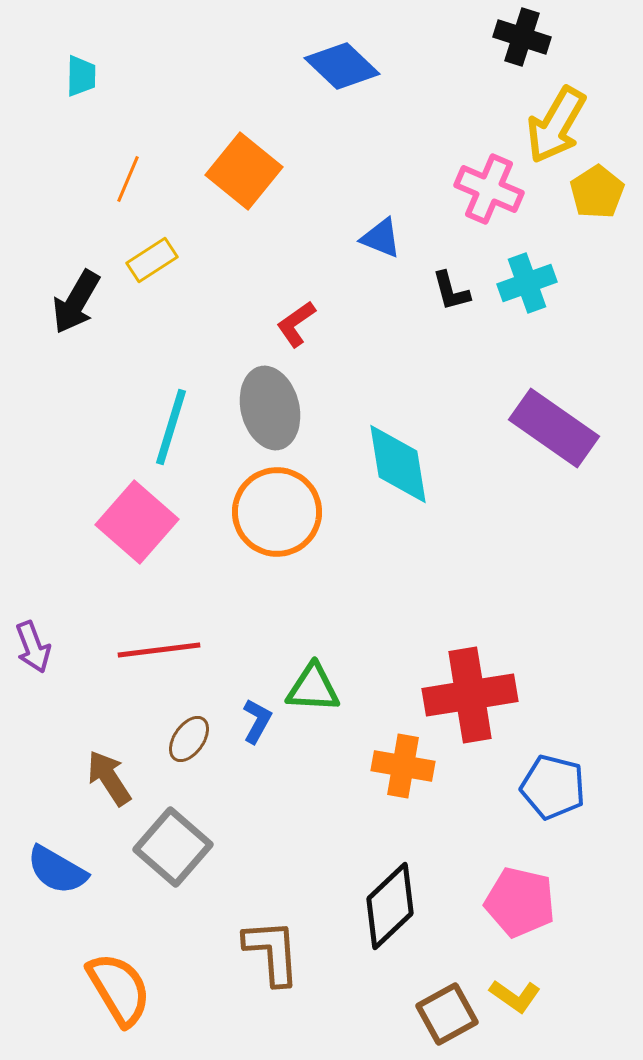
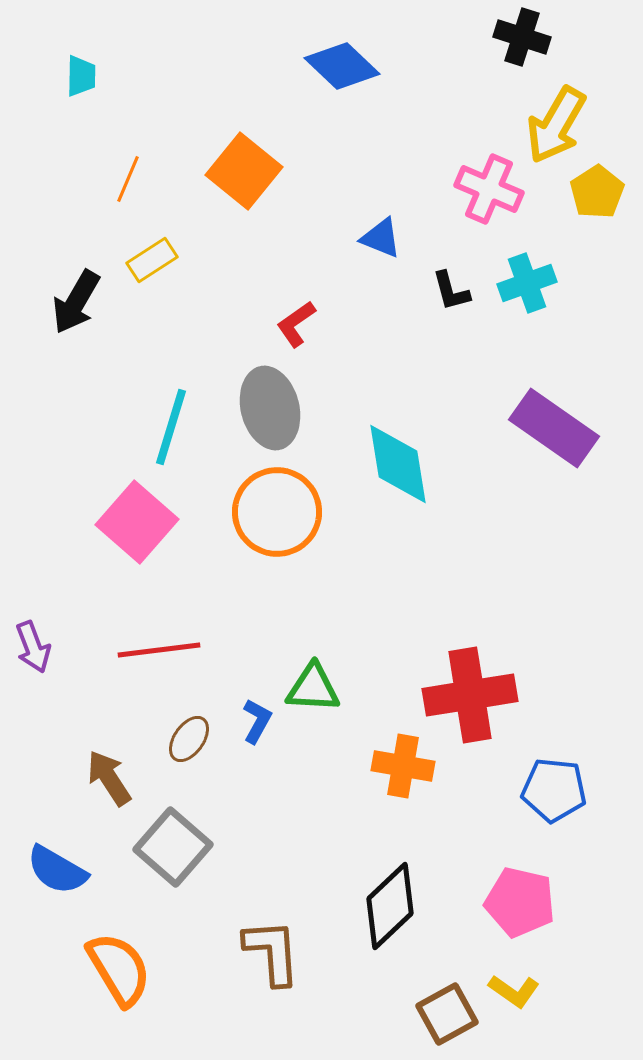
blue pentagon: moved 1 px right, 3 px down; rotated 8 degrees counterclockwise
orange semicircle: moved 20 px up
yellow L-shape: moved 1 px left, 5 px up
